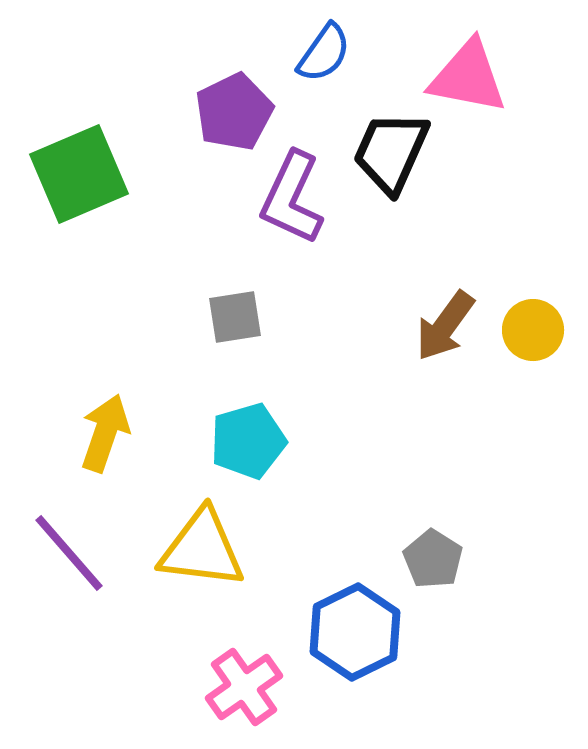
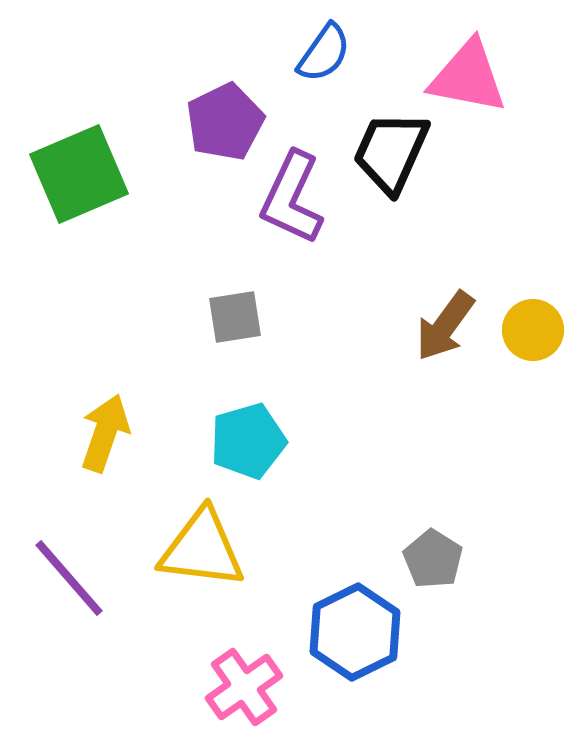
purple pentagon: moved 9 px left, 10 px down
purple line: moved 25 px down
